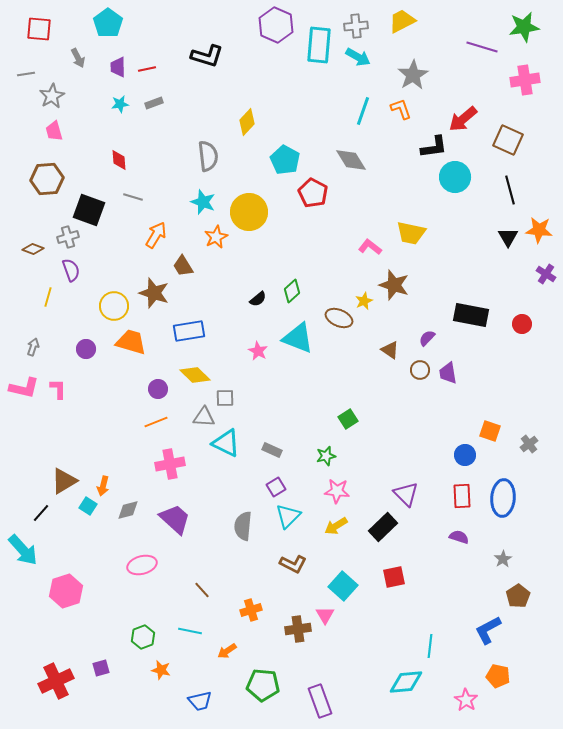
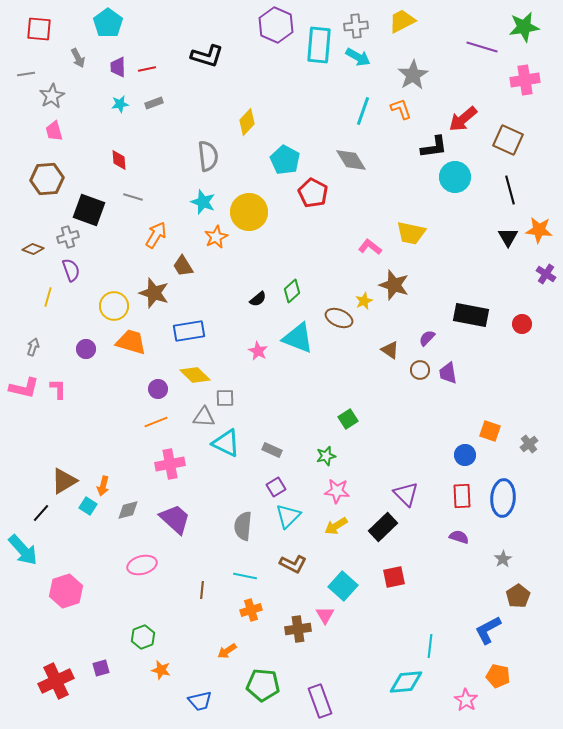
brown line at (202, 590): rotated 48 degrees clockwise
cyan line at (190, 631): moved 55 px right, 55 px up
